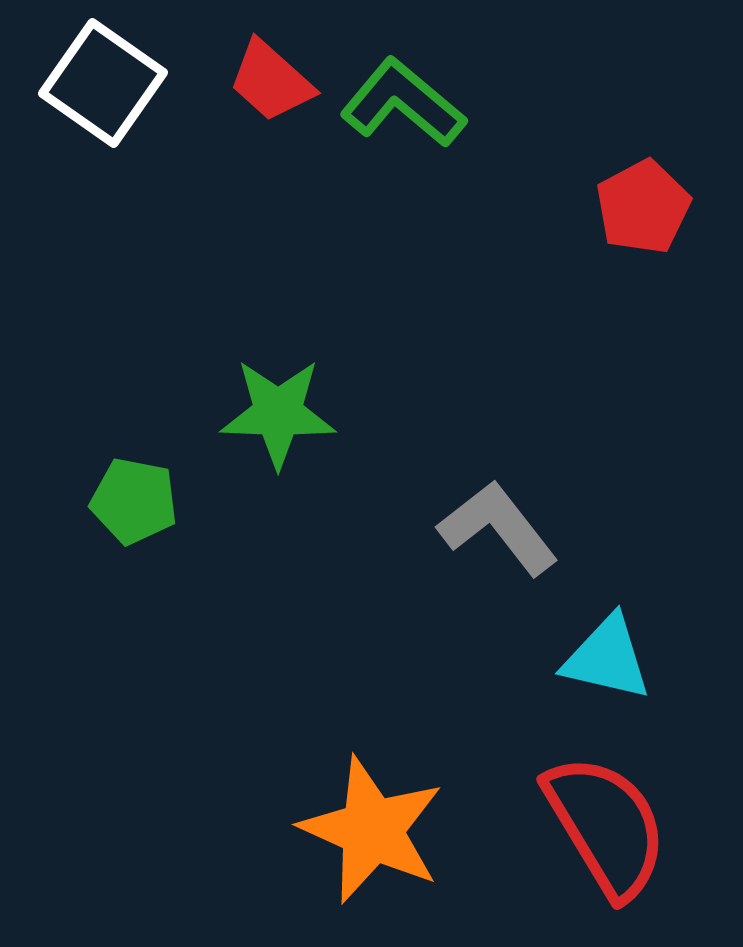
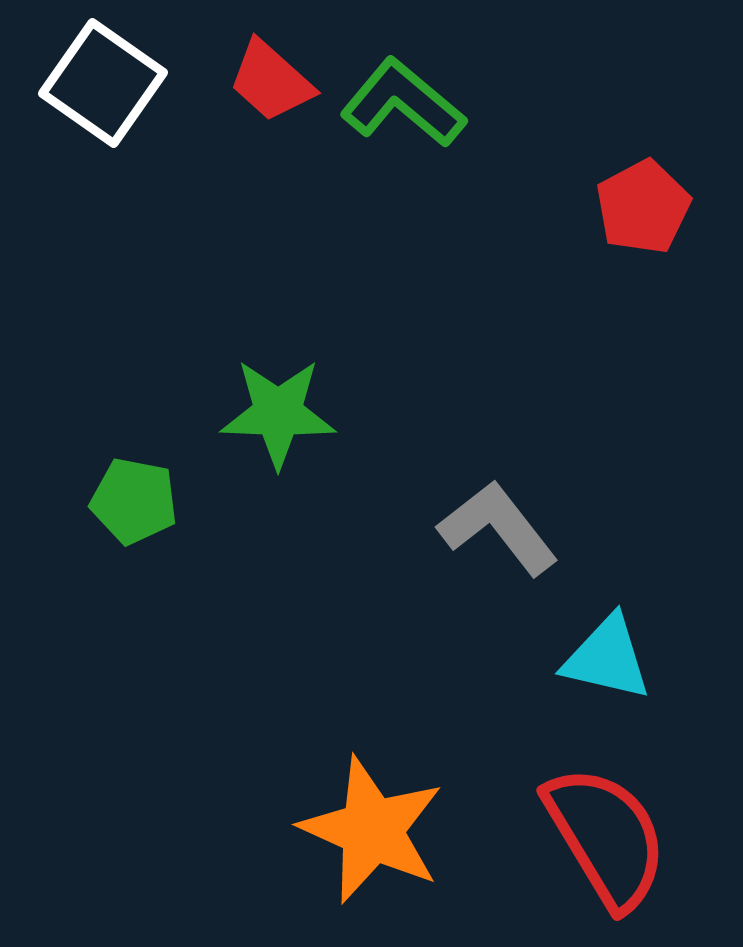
red semicircle: moved 11 px down
